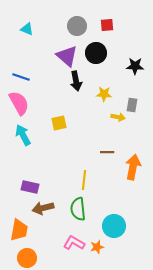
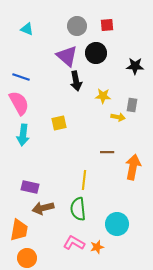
yellow star: moved 1 px left, 2 px down
cyan arrow: rotated 145 degrees counterclockwise
cyan circle: moved 3 px right, 2 px up
